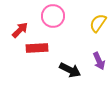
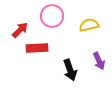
pink circle: moved 1 px left
yellow semicircle: moved 9 px left, 2 px down; rotated 42 degrees clockwise
black arrow: rotated 45 degrees clockwise
